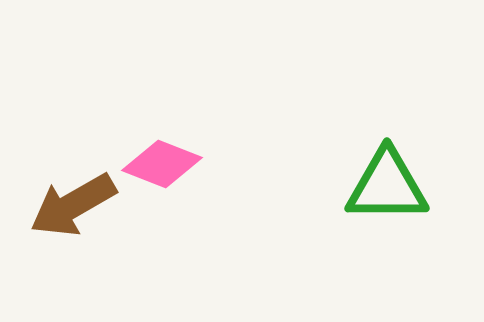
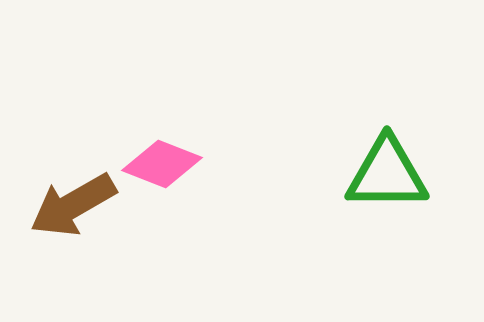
green triangle: moved 12 px up
